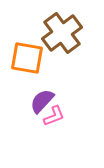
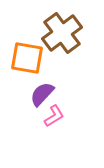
purple semicircle: moved 7 px up
pink L-shape: rotated 10 degrees counterclockwise
